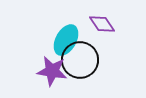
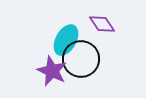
black circle: moved 1 px right, 1 px up
purple star: rotated 16 degrees clockwise
